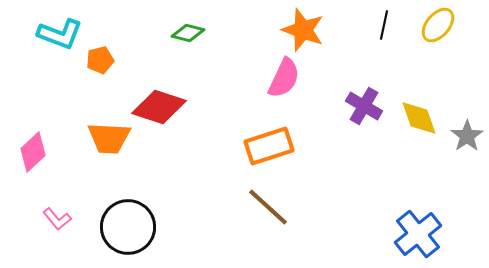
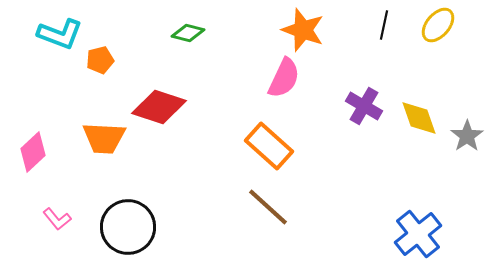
orange trapezoid: moved 5 px left
orange rectangle: rotated 60 degrees clockwise
